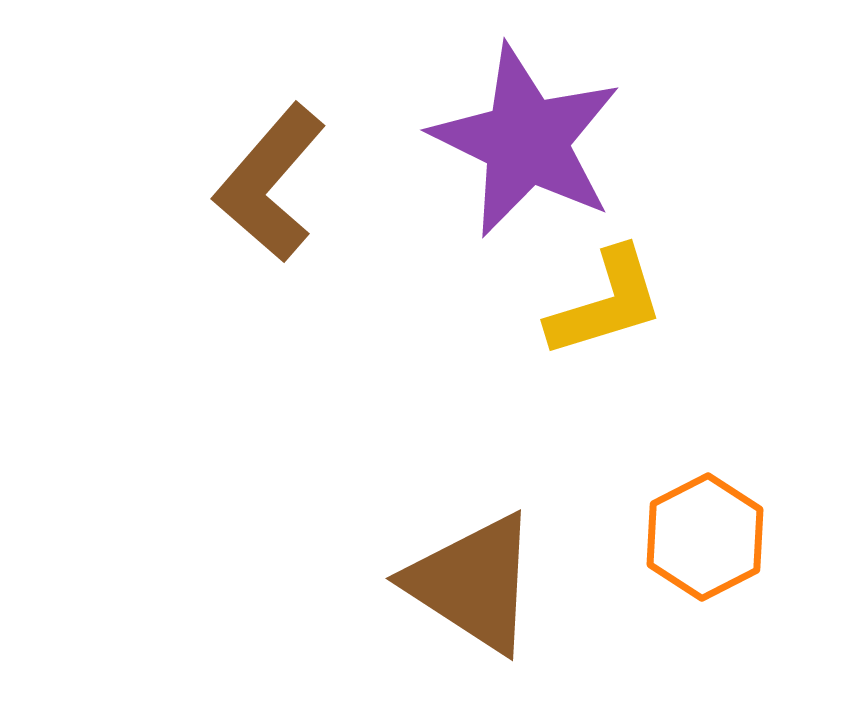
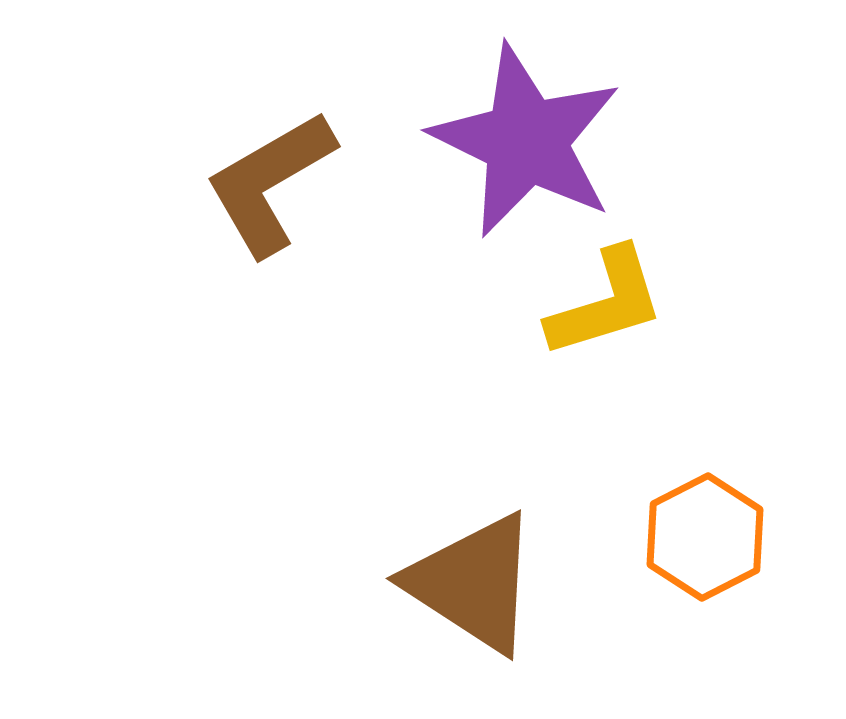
brown L-shape: rotated 19 degrees clockwise
